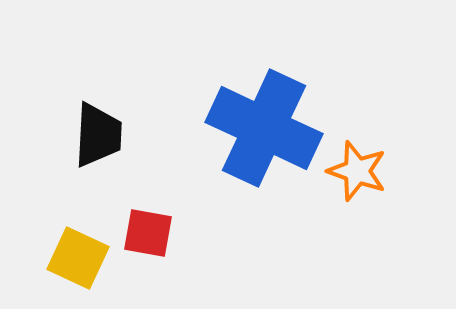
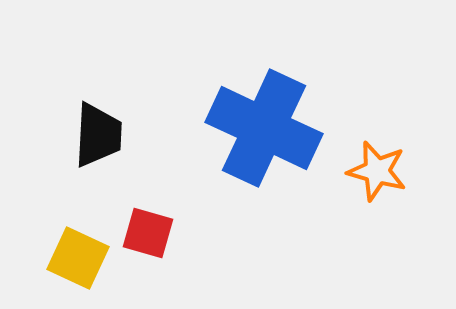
orange star: moved 20 px right; rotated 4 degrees counterclockwise
red square: rotated 6 degrees clockwise
